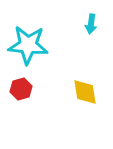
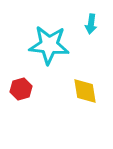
cyan star: moved 21 px right
yellow diamond: moved 1 px up
